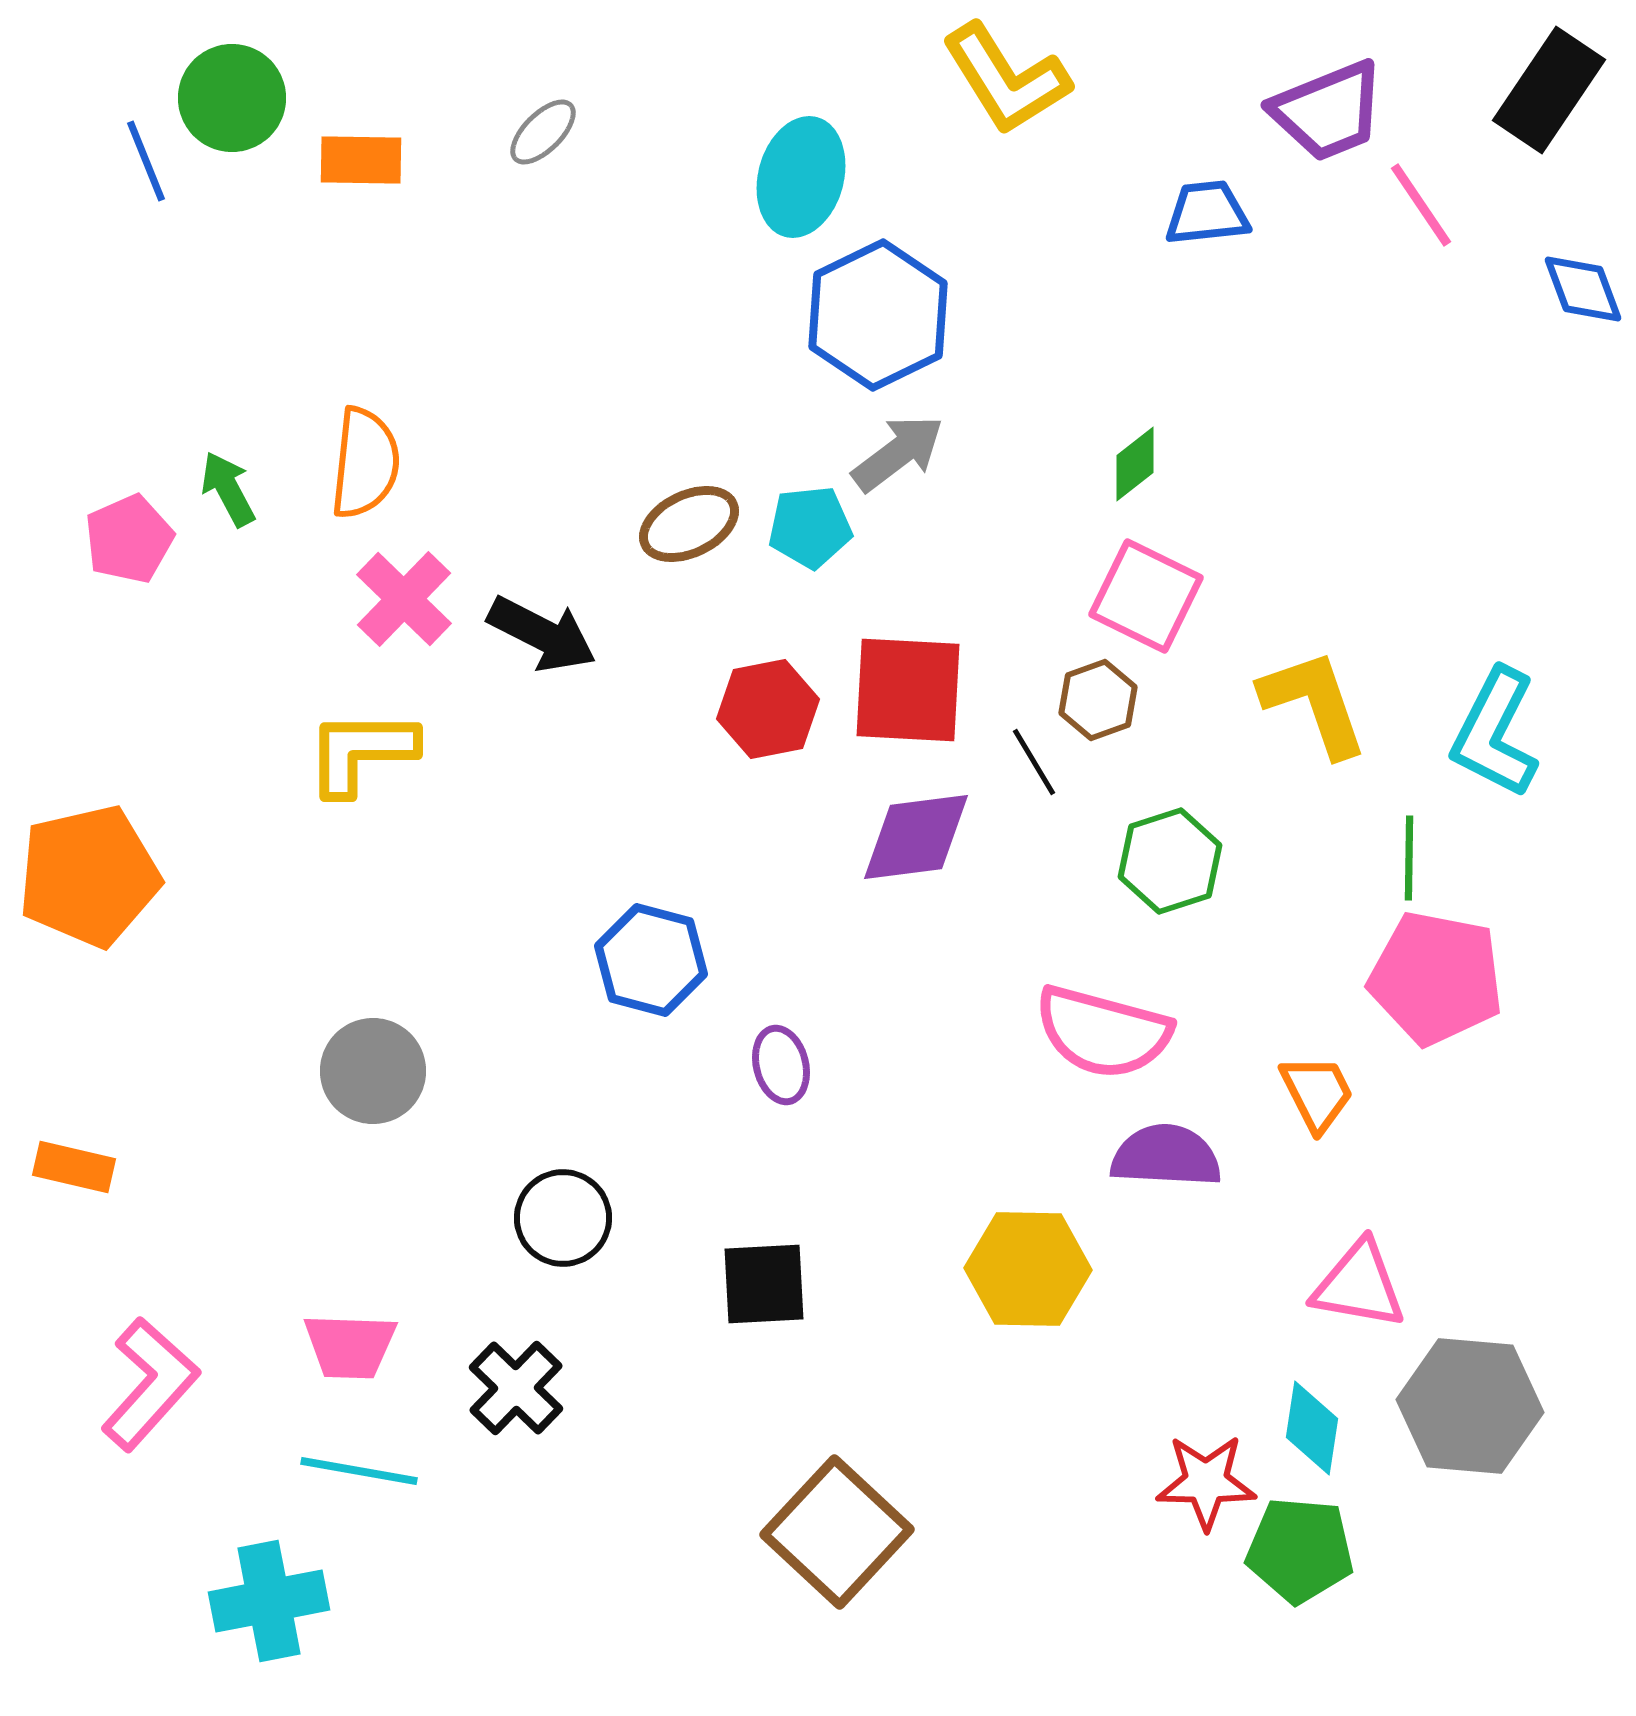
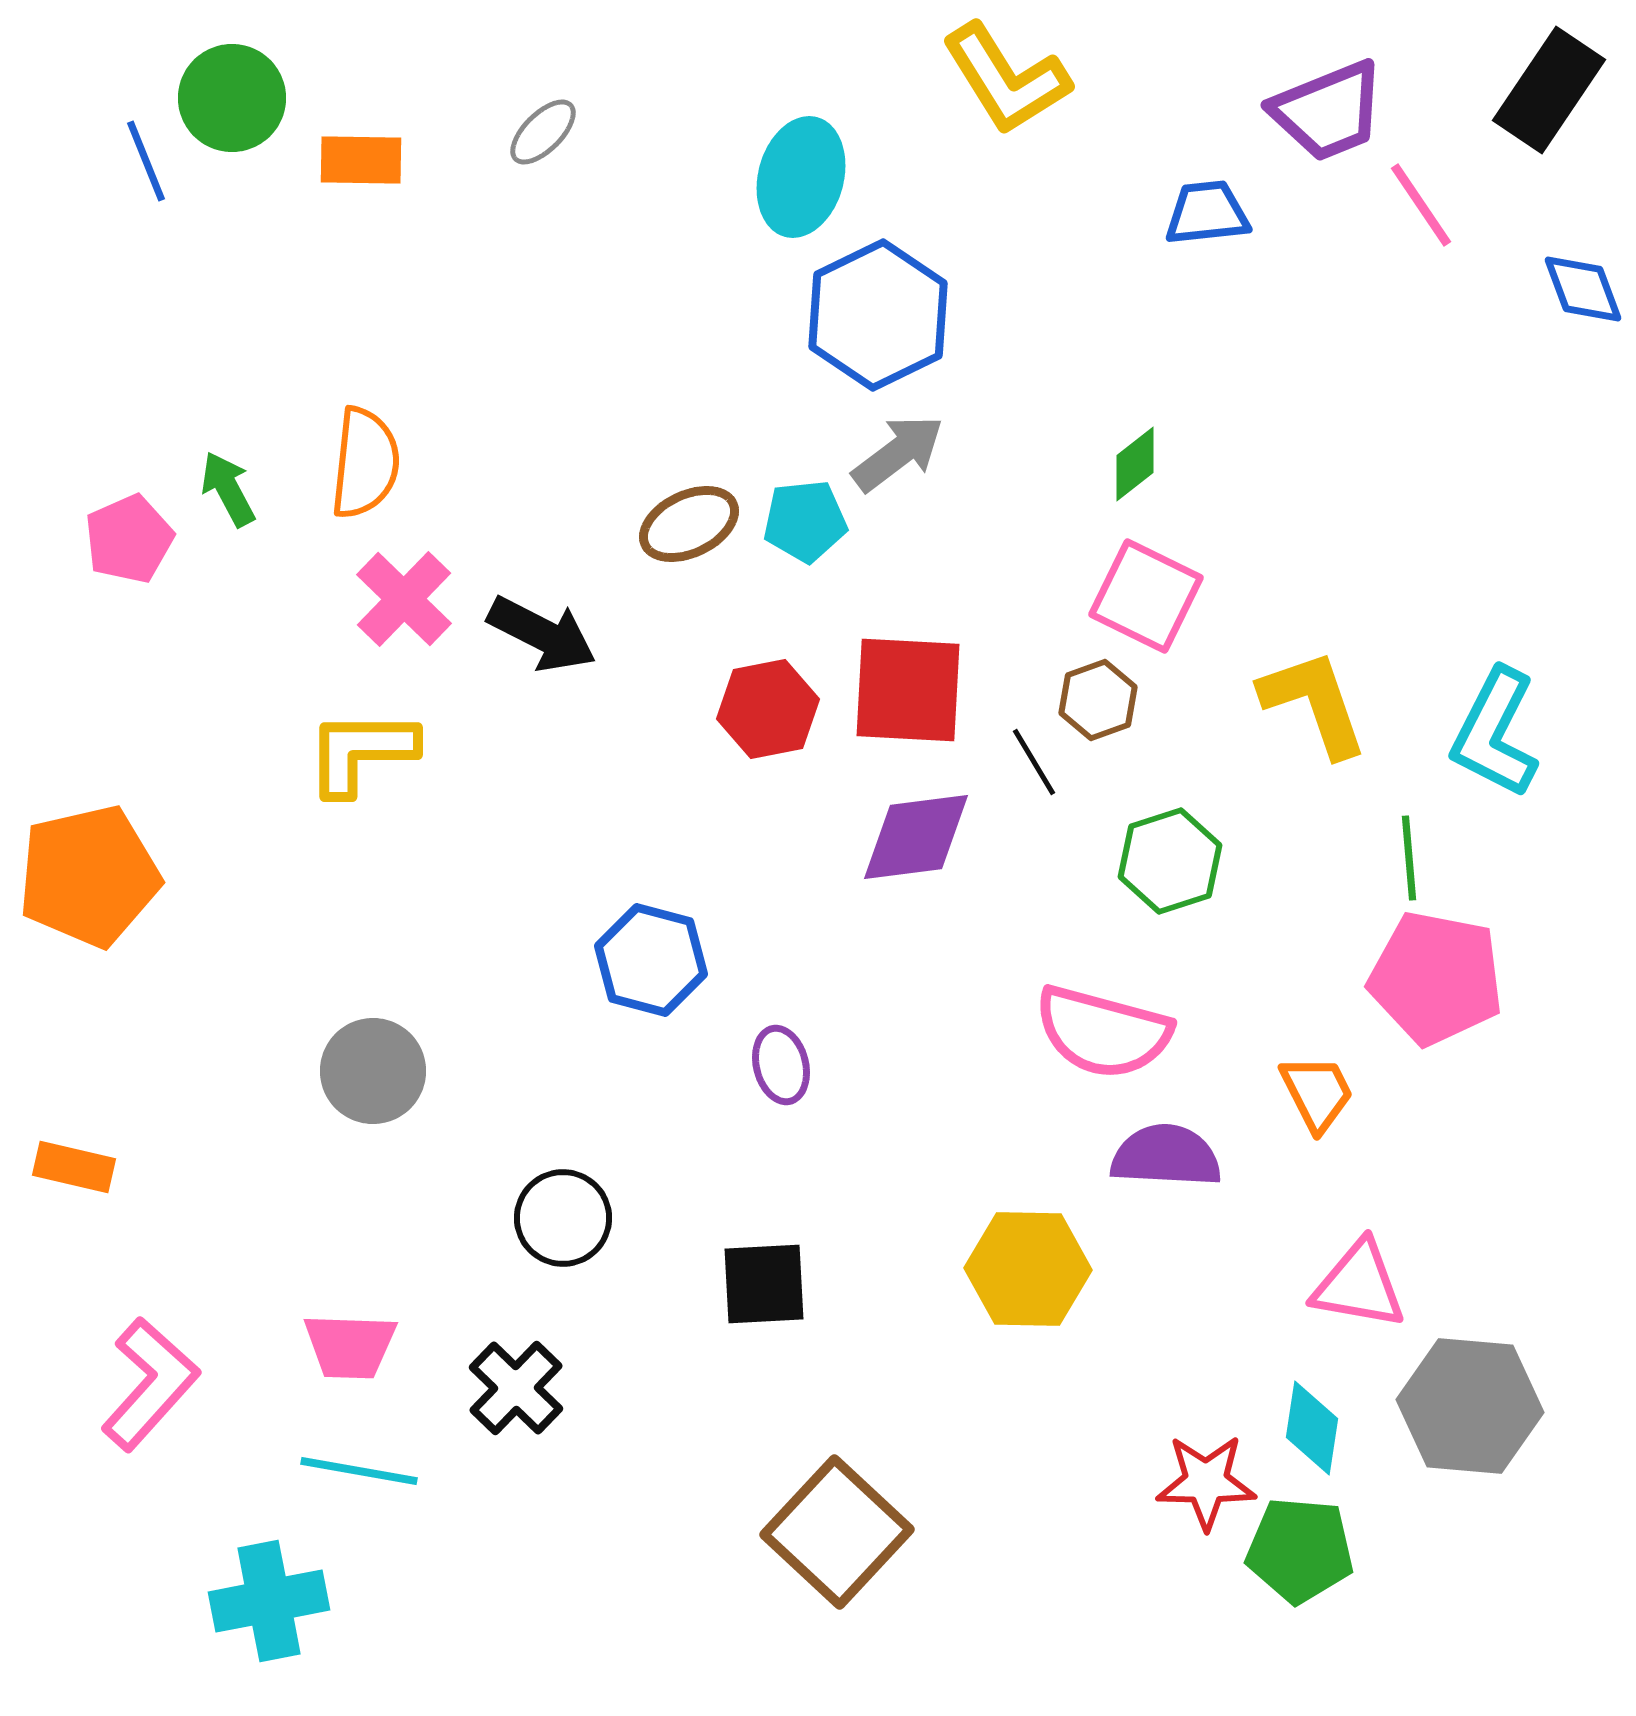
cyan pentagon at (810, 527): moved 5 px left, 6 px up
green line at (1409, 858): rotated 6 degrees counterclockwise
